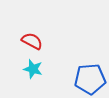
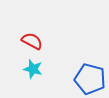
blue pentagon: rotated 20 degrees clockwise
